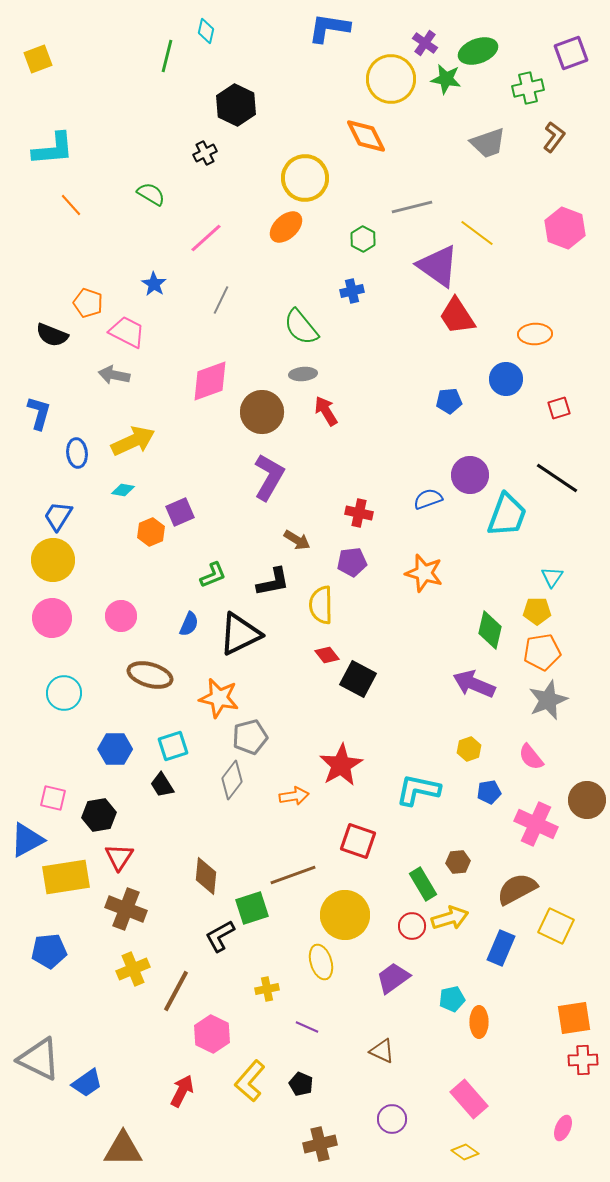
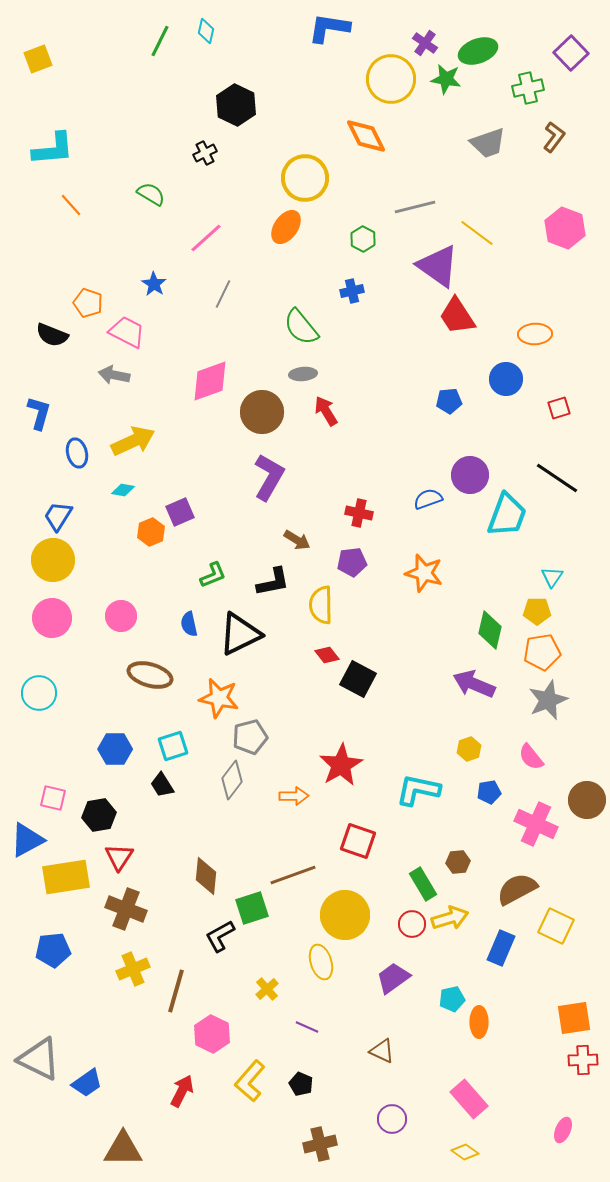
purple square at (571, 53): rotated 24 degrees counterclockwise
green line at (167, 56): moved 7 px left, 15 px up; rotated 12 degrees clockwise
gray line at (412, 207): moved 3 px right
orange ellipse at (286, 227): rotated 12 degrees counterclockwise
gray line at (221, 300): moved 2 px right, 6 px up
blue ellipse at (77, 453): rotated 8 degrees counterclockwise
blue semicircle at (189, 624): rotated 145 degrees clockwise
cyan circle at (64, 693): moved 25 px left
orange arrow at (294, 796): rotated 8 degrees clockwise
red circle at (412, 926): moved 2 px up
blue pentagon at (49, 951): moved 4 px right, 1 px up
yellow cross at (267, 989): rotated 30 degrees counterclockwise
brown line at (176, 991): rotated 12 degrees counterclockwise
pink ellipse at (563, 1128): moved 2 px down
